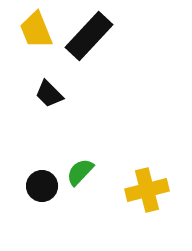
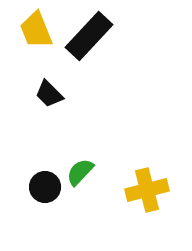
black circle: moved 3 px right, 1 px down
